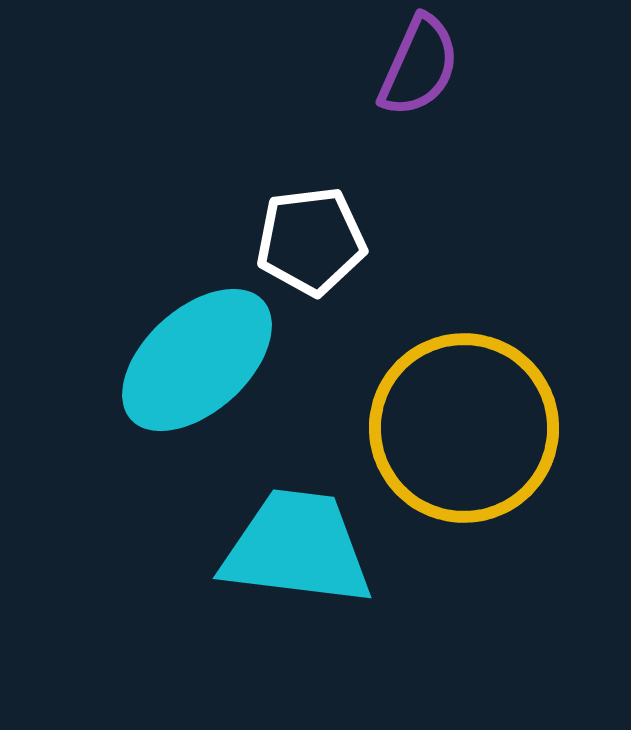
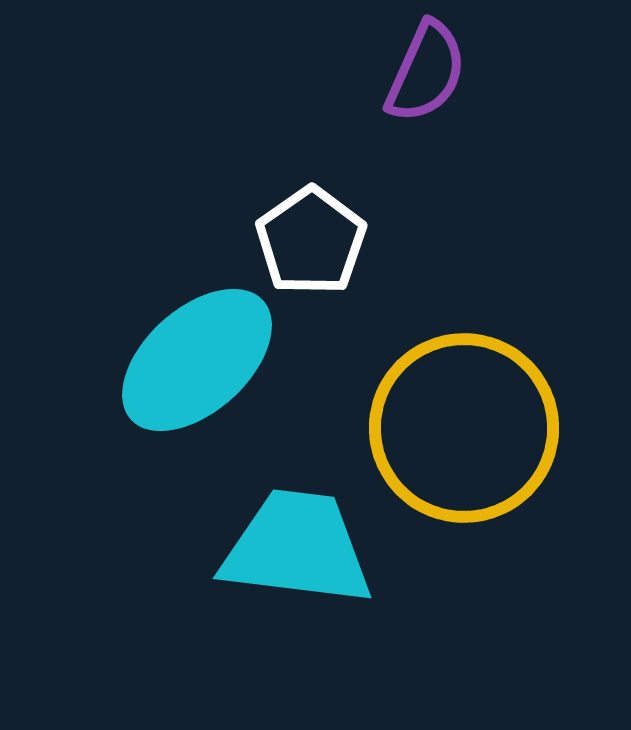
purple semicircle: moved 7 px right, 6 px down
white pentagon: rotated 28 degrees counterclockwise
